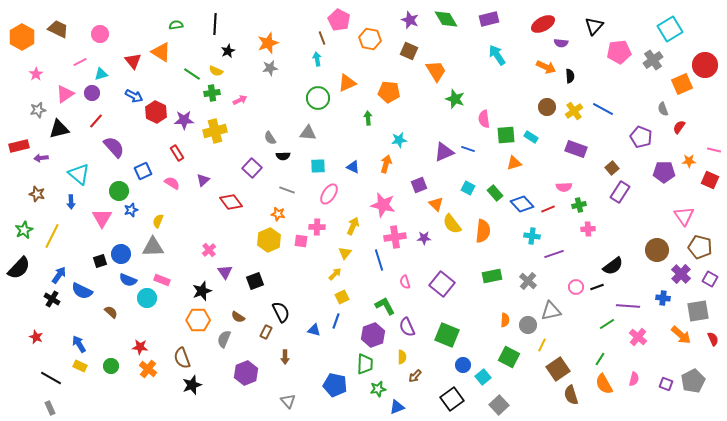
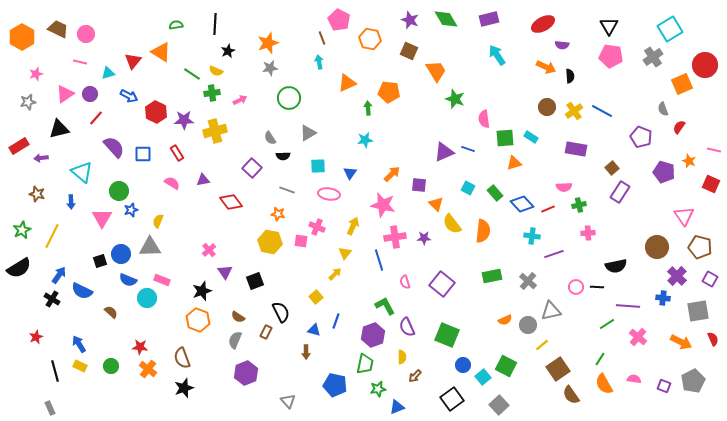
black triangle at (594, 26): moved 15 px right; rotated 12 degrees counterclockwise
pink circle at (100, 34): moved 14 px left
purple semicircle at (561, 43): moved 1 px right, 2 px down
pink pentagon at (619, 52): moved 8 px left, 4 px down; rotated 15 degrees clockwise
cyan arrow at (317, 59): moved 2 px right, 3 px down
gray cross at (653, 60): moved 3 px up
red triangle at (133, 61): rotated 18 degrees clockwise
pink line at (80, 62): rotated 40 degrees clockwise
pink star at (36, 74): rotated 16 degrees clockwise
cyan triangle at (101, 74): moved 7 px right, 1 px up
purple circle at (92, 93): moved 2 px left, 1 px down
blue arrow at (134, 96): moved 5 px left
green circle at (318, 98): moved 29 px left
blue line at (603, 109): moved 1 px left, 2 px down
gray star at (38, 110): moved 10 px left, 8 px up
green arrow at (368, 118): moved 10 px up
red line at (96, 121): moved 3 px up
gray triangle at (308, 133): rotated 36 degrees counterclockwise
green square at (506, 135): moved 1 px left, 3 px down
cyan star at (399, 140): moved 34 px left
red rectangle at (19, 146): rotated 18 degrees counterclockwise
purple rectangle at (576, 149): rotated 10 degrees counterclockwise
orange star at (689, 161): rotated 24 degrees clockwise
orange arrow at (386, 164): moved 6 px right, 10 px down; rotated 30 degrees clockwise
blue triangle at (353, 167): moved 3 px left, 6 px down; rotated 40 degrees clockwise
blue square at (143, 171): moved 17 px up; rotated 24 degrees clockwise
purple pentagon at (664, 172): rotated 15 degrees clockwise
cyan triangle at (79, 174): moved 3 px right, 2 px up
purple triangle at (203, 180): rotated 32 degrees clockwise
red square at (710, 180): moved 1 px right, 4 px down
purple square at (419, 185): rotated 28 degrees clockwise
pink ellipse at (329, 194): rotated 65 degrees clockwise
pink cross at (317, 227): rotated 21 degrees clockwise
pink cross at (588, 229): moved 4 px down
green star at (24, 230): moved 2 px left
yellow hexagon at (269, 240): moved 1 px right, 2 px down; rotated 25 degrees counterclockwise
gray triangle at (153, 247): moved 3 px left
brown circle at (657, 250): moved 3 px up
black semicircle at (613, 266): moved 3 px right; rotated 25 degrees clockwise
black semicircle at (19, 268): rotated 15 degrees clockwise
purple cross at (681, 274): moved 4 px left, 2 px down
black line at (597, 287): rotated 24 degrees clockwise
yellow square at (342, 297): moved 26 px left; rotated 16 degrees counterclockwise
orange hexagon at (198, 320): rotated 20 degrees clockwise
orange semicircle at (505, 320): rotated 64 degrees clockwise
orange arrow at (681, 335): moved 7 px down; rotated 15 degrees counterclockwise
red star at (36, 337): rotated 24 degrees clockwise
gray semicircle at (224, 339): moved 11 px right, 1 px down
yellow line at (542, 345): rotated 24 degrees clockwise
brown arrow at (285, 357): moved 21 px right, 5 px up
green square at (509, 357): moved 3 px left, 9 px down
green trapezoid at (365, 364): rotated 10 degrees clockwise
black line at (51, 378): moved 4 px right, 7 px up; rotated 45 degrees clockwise
pink semicircle at (634, 379): rotated 96 degrees counterclockwise
purple square at (666, 384): moved 2 px left, 2 px down
black star at (192, 385): moved 8 px left, 3 px down
brown semicircle at (571, 395): rotated 18 degrees counterclockwise
